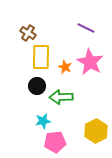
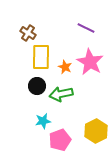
green arrow: moved 3 px up; rotated 10 degrees counterclockwise
pink pentagon: moved 5 px right, 2 px up; rotated 15 degrees counterclockwise
